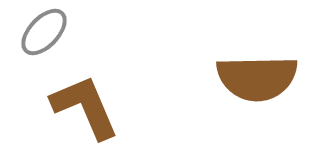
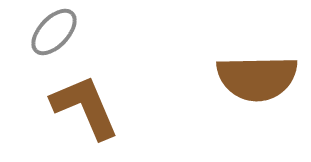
gray ellipse: moved 10 px right
